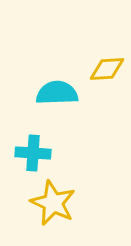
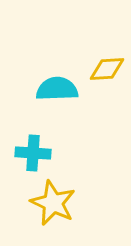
cyan semicircle: moved 4 px up
